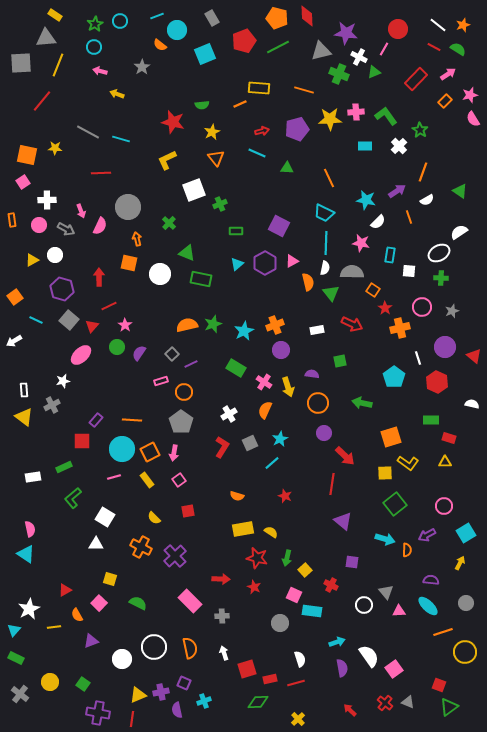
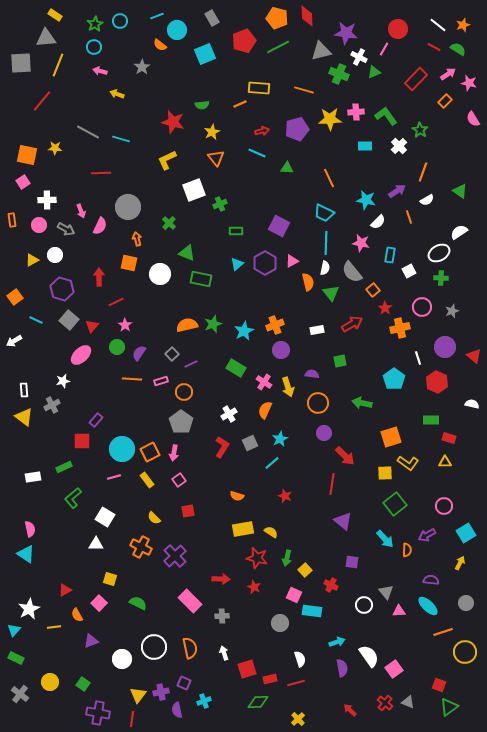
pink star at (470, 95): moved 1 px left, 12 px up; rotated 28 degrees clockwise
white square at (409, 271): rotated 32 degrees counterclockwise
gray semicircle at (352, 272): rotated 130 degrees counterclockwise
orange square at (373, 290): rotated 16 degrees clockwise
red line at (109, 306): moved 7 px right, 4 px up
red arrow at (352, 324): rotated 55 degrees counterclockwise
cyan pentagon at (394, 377): moved 2 px down
orange line at (132, 420): moved 41 px up
cyan arrow at (385, 539): rotated 30 degrees clockwise
yellow triangle at (138, 695): rotated 30 degrees counterclockwise
